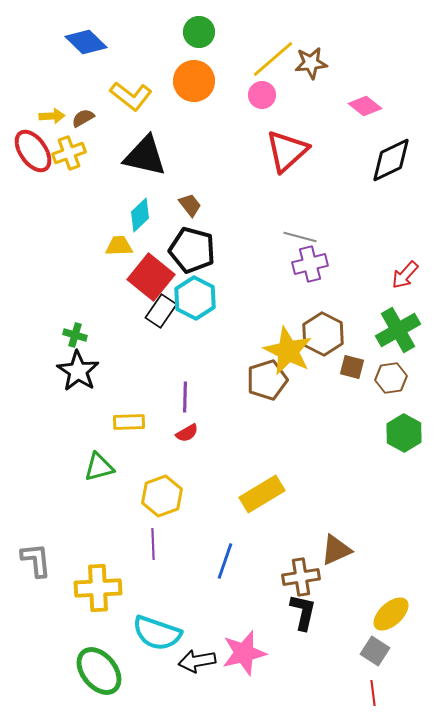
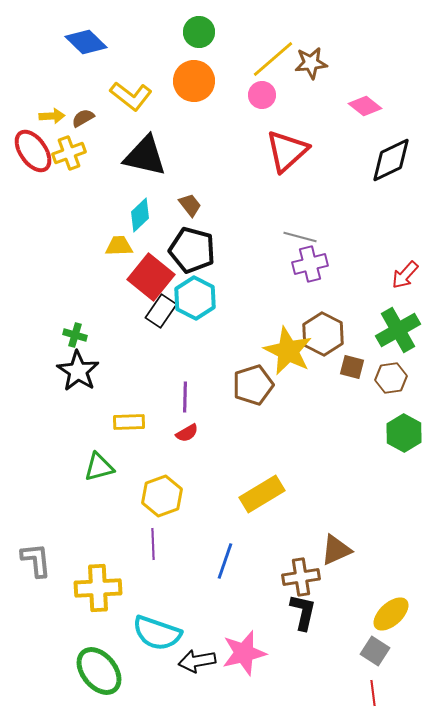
brown pentagon at (267, 380): moved 14 px left, 5 px down
